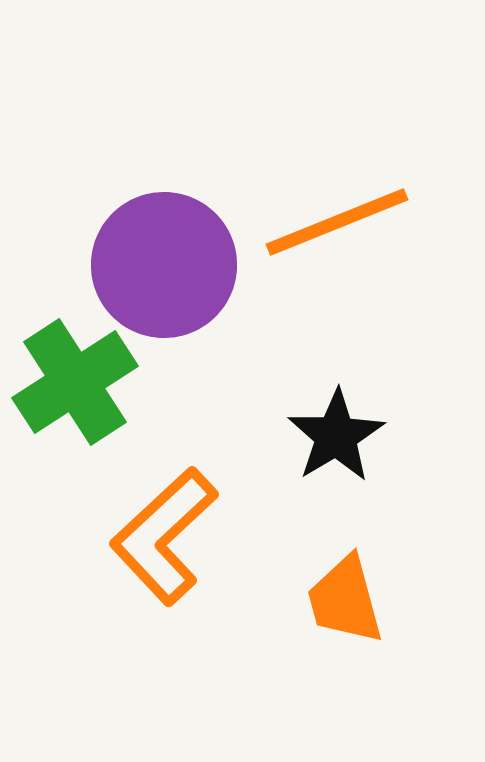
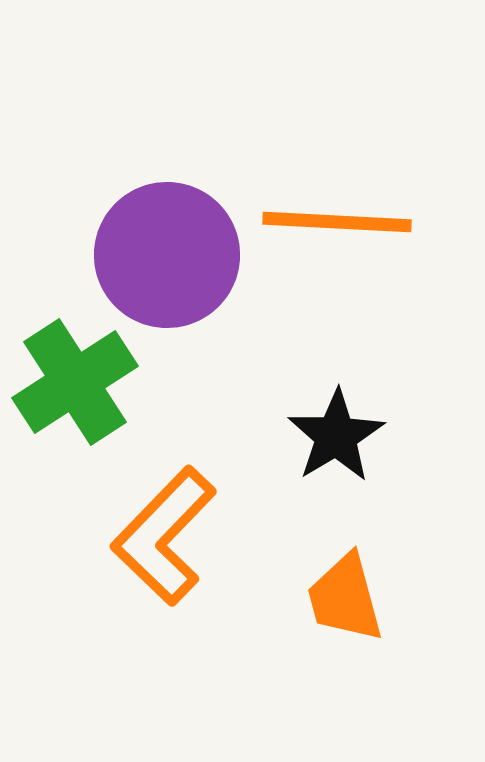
orange line: rotated 25 degrees clockwise
purple circle: moved 3 px right, 10 px up
orange L-shape: rotated 3 degrees counterclockwise
orange trapezoid: moved 2 px up
